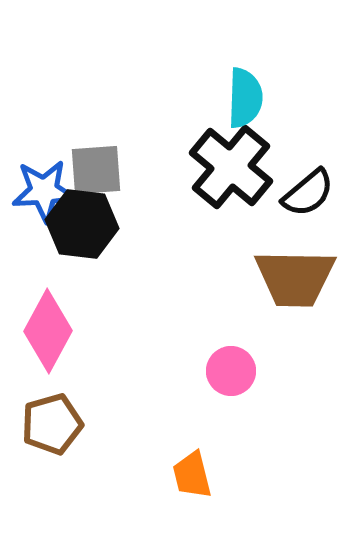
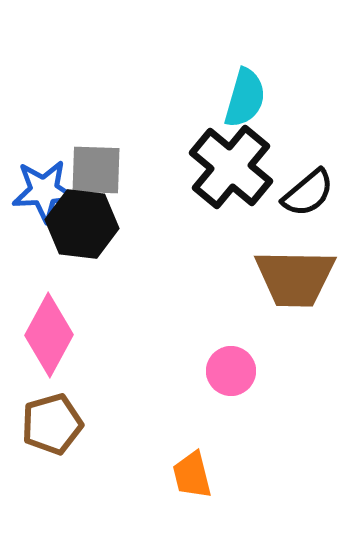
cyan semicircle: rotated 14 degrees clockwise
gray square: rotated 6 degrees clockwise
pink diamond: moved 1 px right, 4 px down
